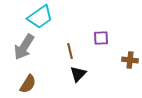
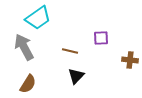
cyan trapezoid: moved 2 px left, 1 px down
gray arrow: rotated 120 degrees clockwise
brown line: rotated 63 degrees counterclockwise
black triangle: moved 2 px left, 2 px down
